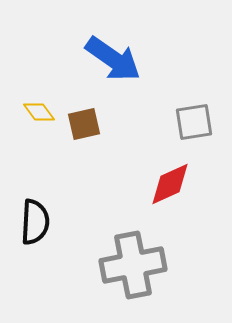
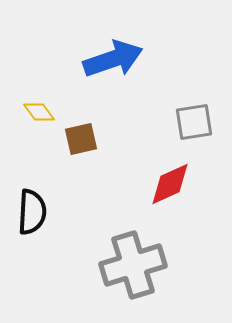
blue arrow: rotated 54 degrees counterclockwise
brown square: moved 3 px left, 15 px down
black semicircle: moved 3 px left, 10 px up
gray cross: rotated 6 degrees counterclockwise
